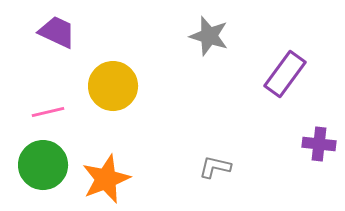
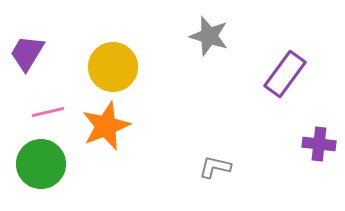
purple trapezoid: moved 30 px left, 21 px down; rotated 84 degrees counterclockwise
yellow circle: moved 19 px up
green circle: moved 2 px left, 1 px up
orange star: moved 53 px up
